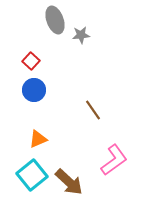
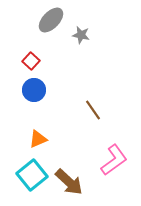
gray ellipse: moved 4 px left; rotated 64 degrees clockwise
gray star: rotated 18 degrees clockwise
